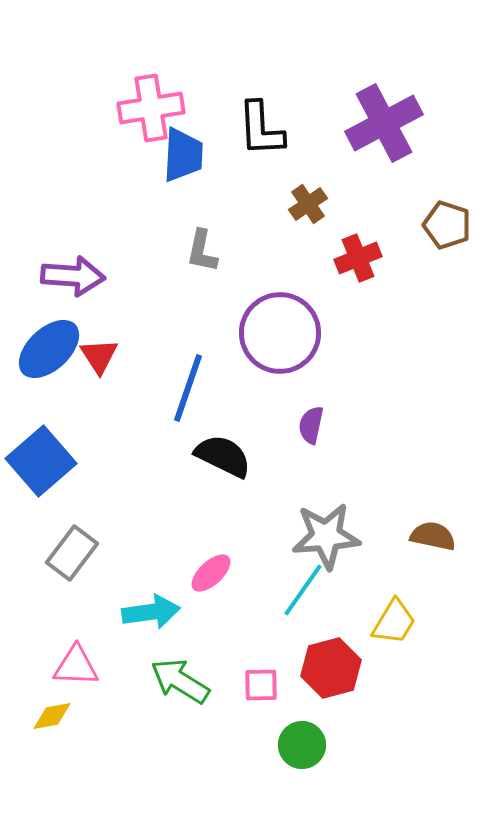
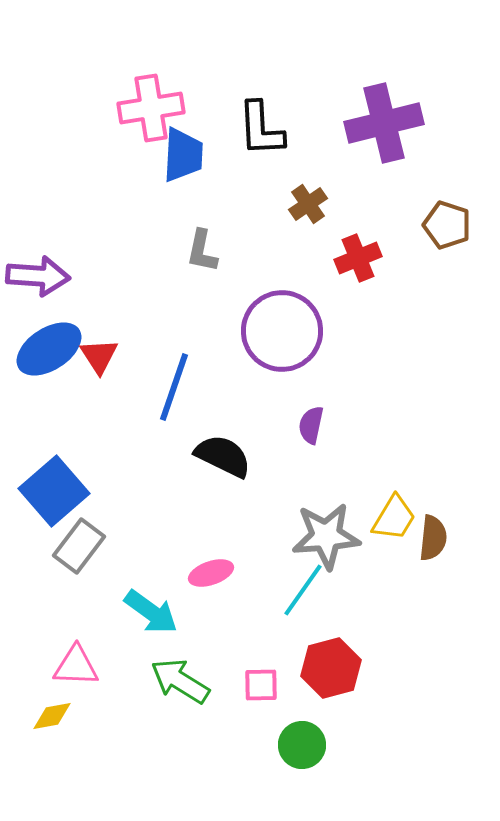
purple cross: rotated 14 degrees clockwise
purple arrow: moved 35 px left
purple circle: moved 2 px right, 2 px up
blue ellipse: rotated 10 degrees clockwise
blue line: moved 14 px left, 1 px up
blue square: moved 13 px right, 30 px down
brown semicircle: moved 2 px down; rotated 84 degrees clockwise
gray rectangle: moved 7 px right, 7 px up
pink ellipse: rotated 24 degrees clockwise
cyan arrow: rotated 44 degrees clockwise
yellow trapezoid: moved 104 px up
